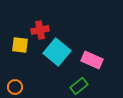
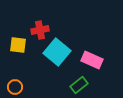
yellow square: moved 2 px left
green rectangle: moved 1 px up
